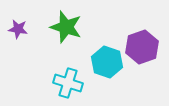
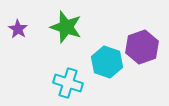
purple star: rotated 24 degrees clockwise
